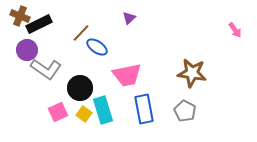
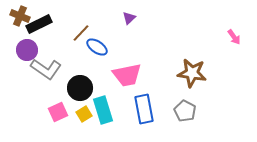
pink arrow: moved 1 px left, 7 px down
yellow square: rotated 21 degrees clockwise
